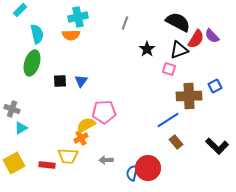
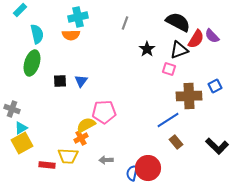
yellow square: moved 8 px right, 20 px up
